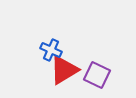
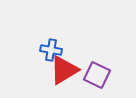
blue cross: rotated 15 degrees counterclockwise
